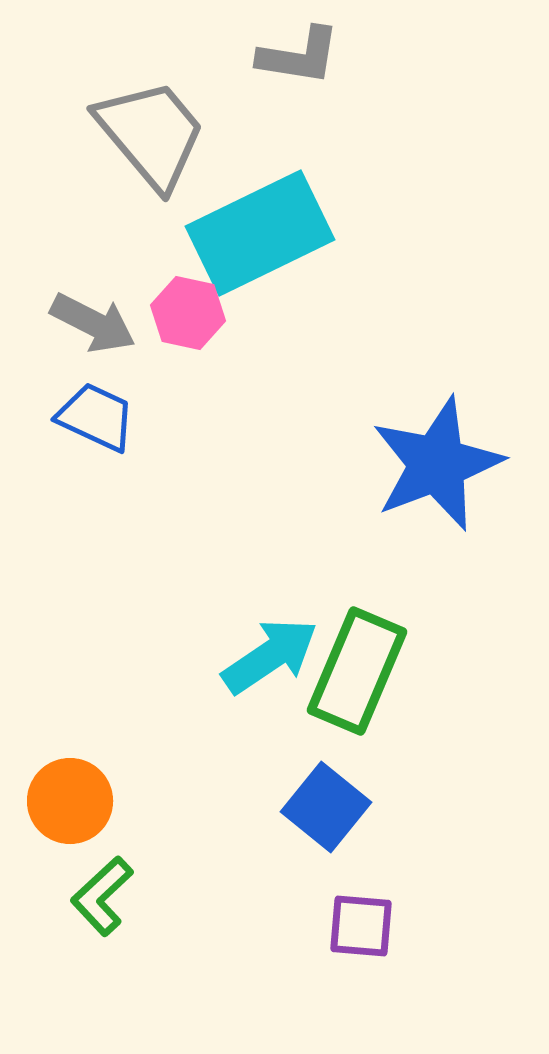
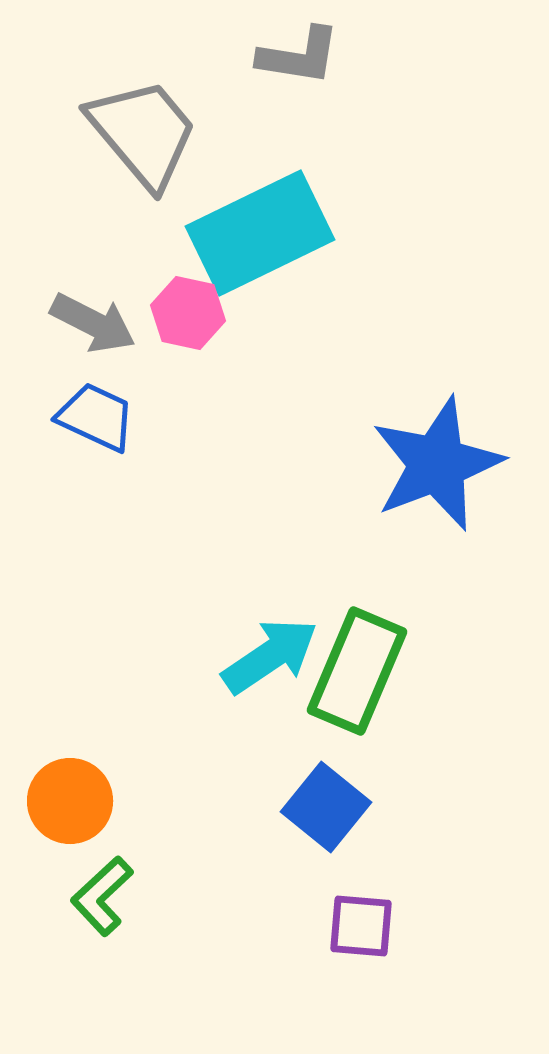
gray trapezoid: moved 8 px left, 1 px up
